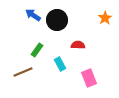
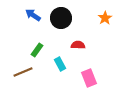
black circle: moved 4 px right, 2 px up
